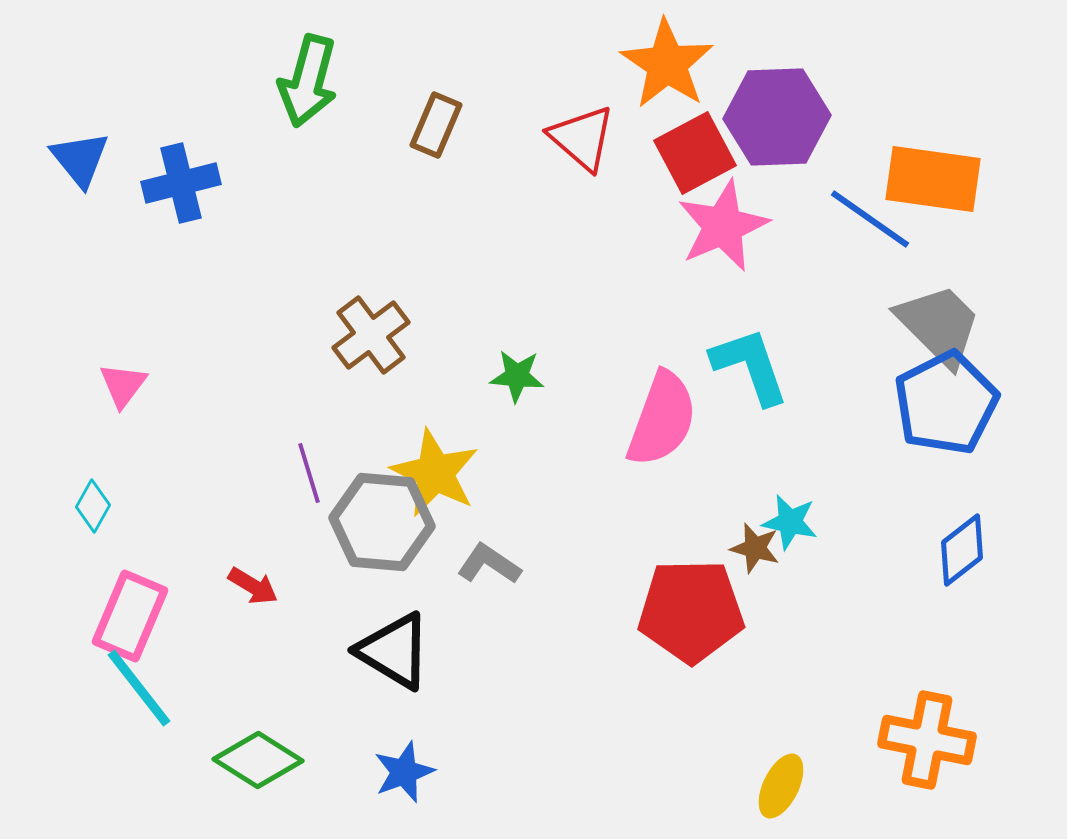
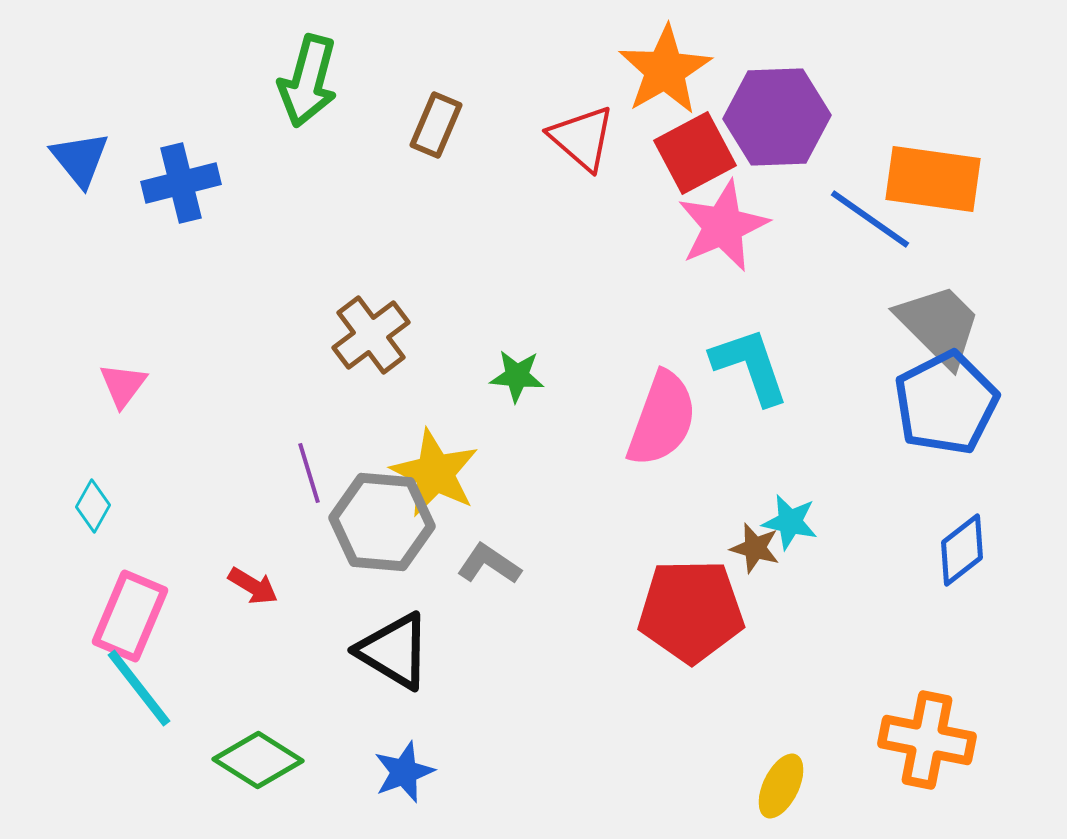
orange star: moved 2 px left, 6 px down; rotated 8 degrees clockwise
